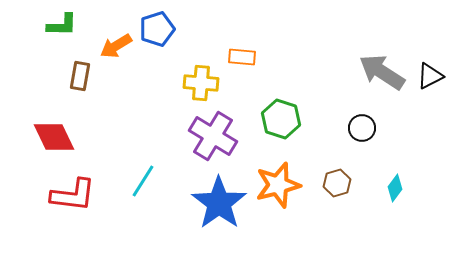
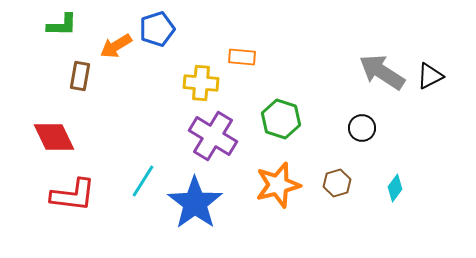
blue star: moved 24 px left
